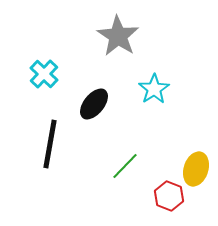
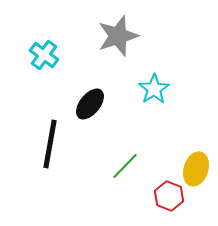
gray star: rotated 21 degrees clockwise
cyan cross: moved 19 px up; rotated 8 degrees counterclockwise
black ellipse: moved 4 px left
